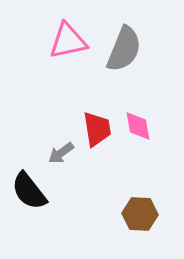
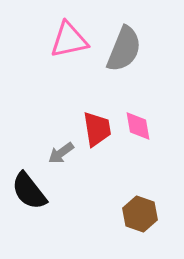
pink triangle: moved 1 px right, 1 px up
brown hexagon: rotated 16 degrees clockwise
